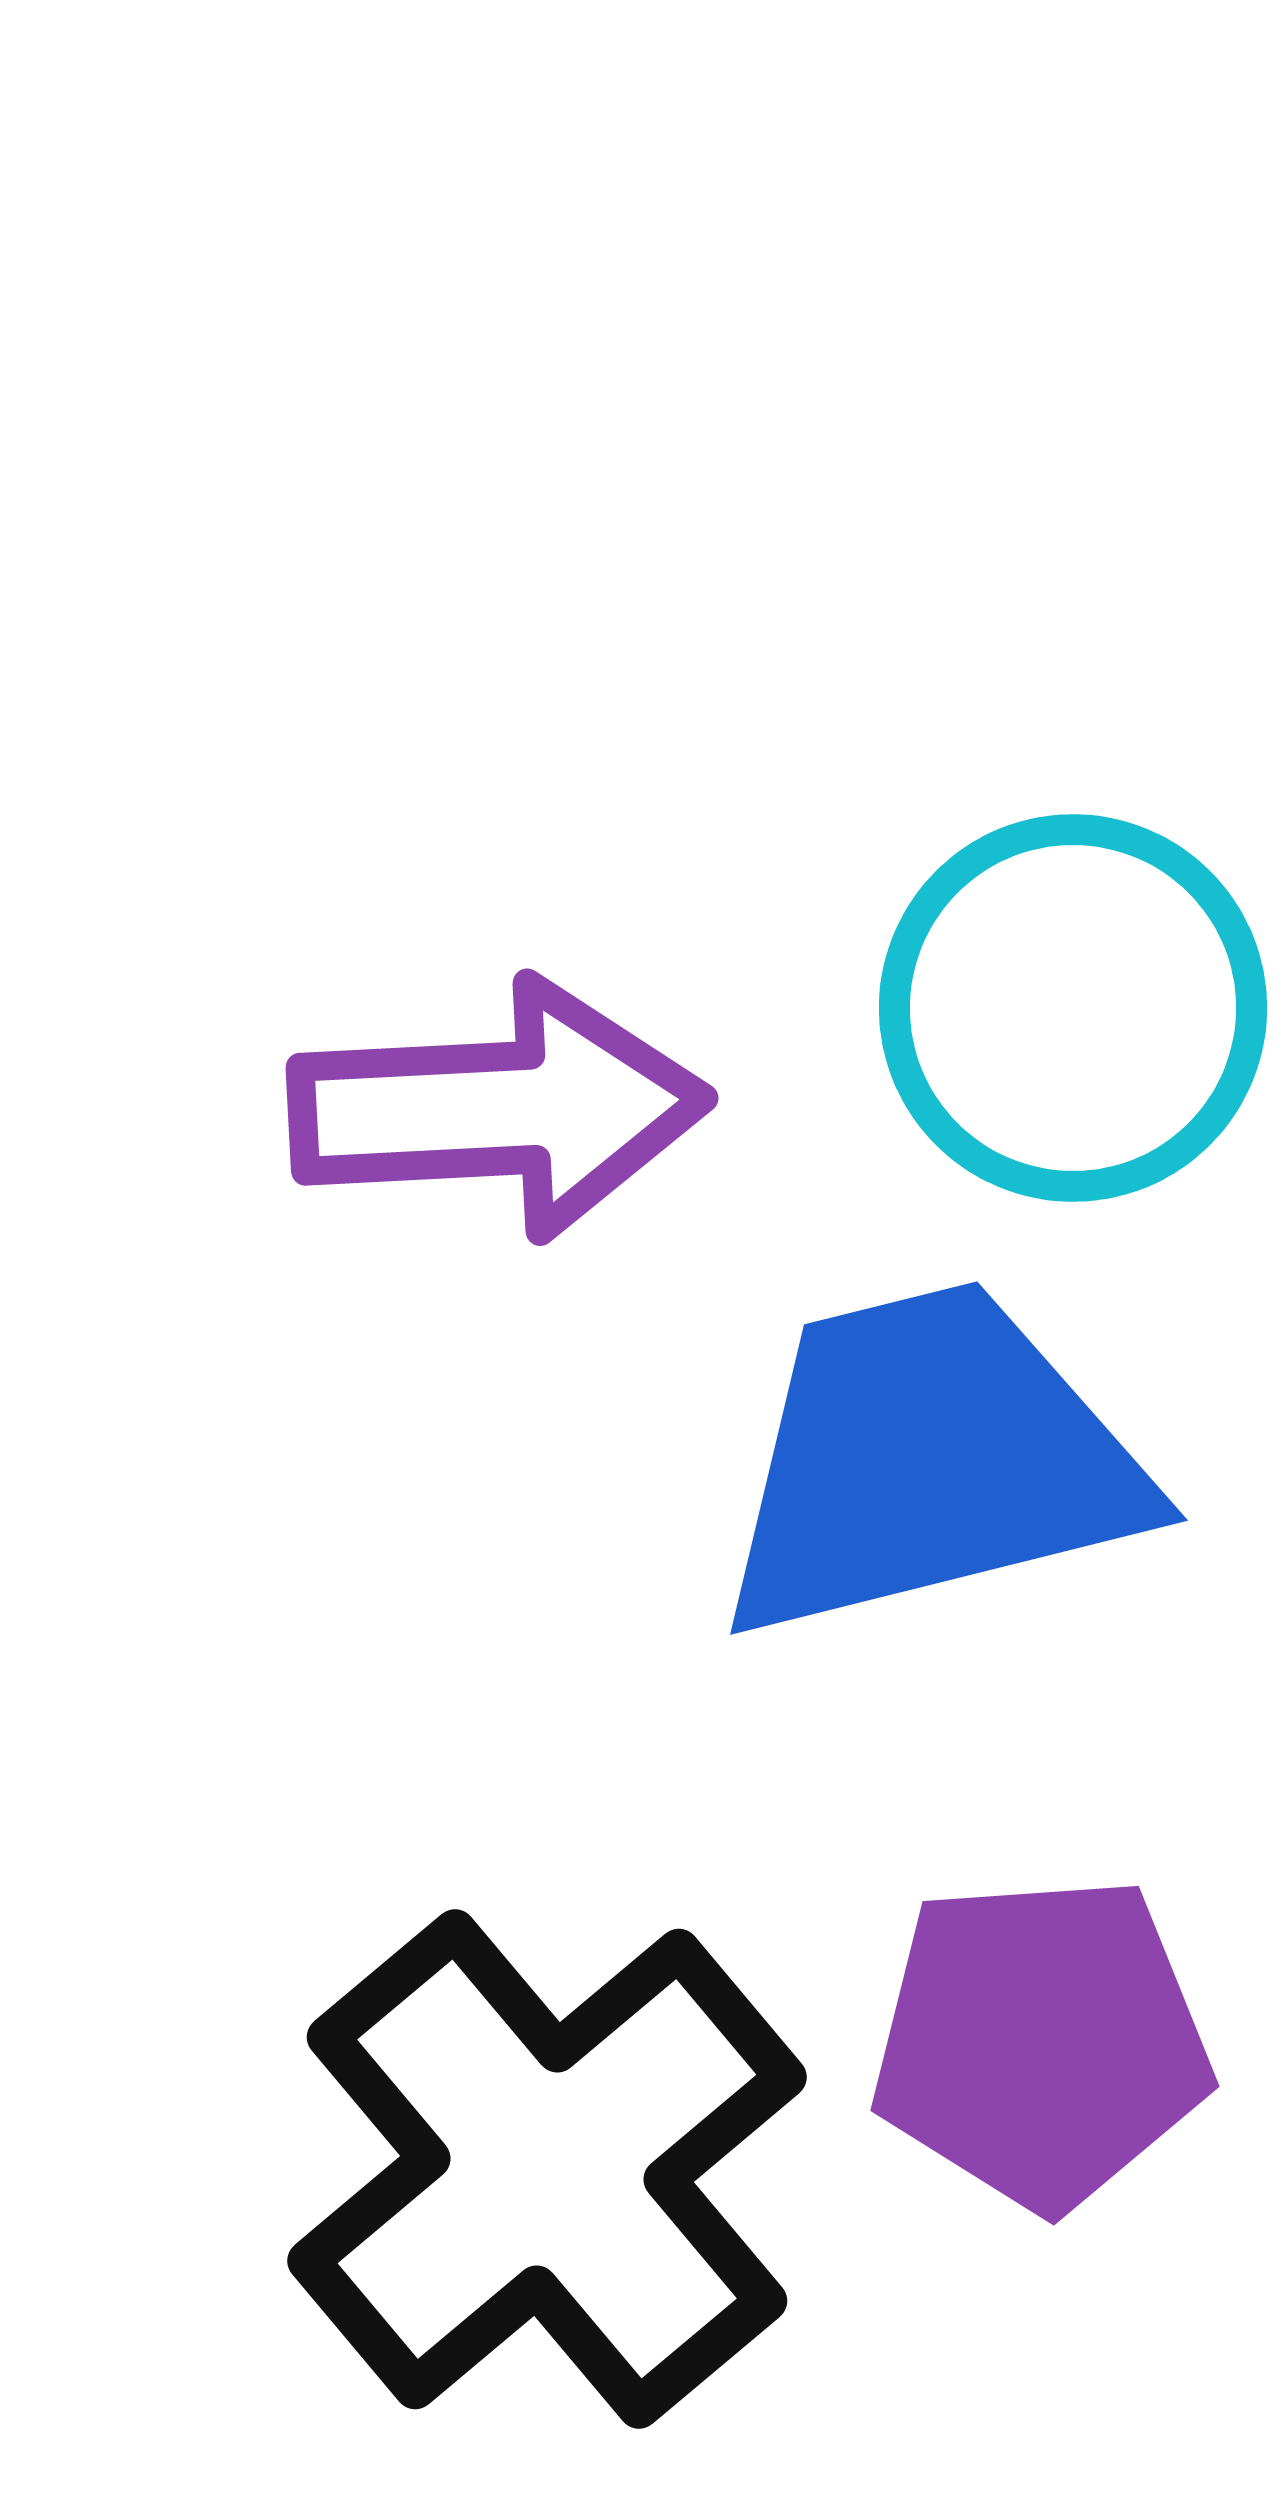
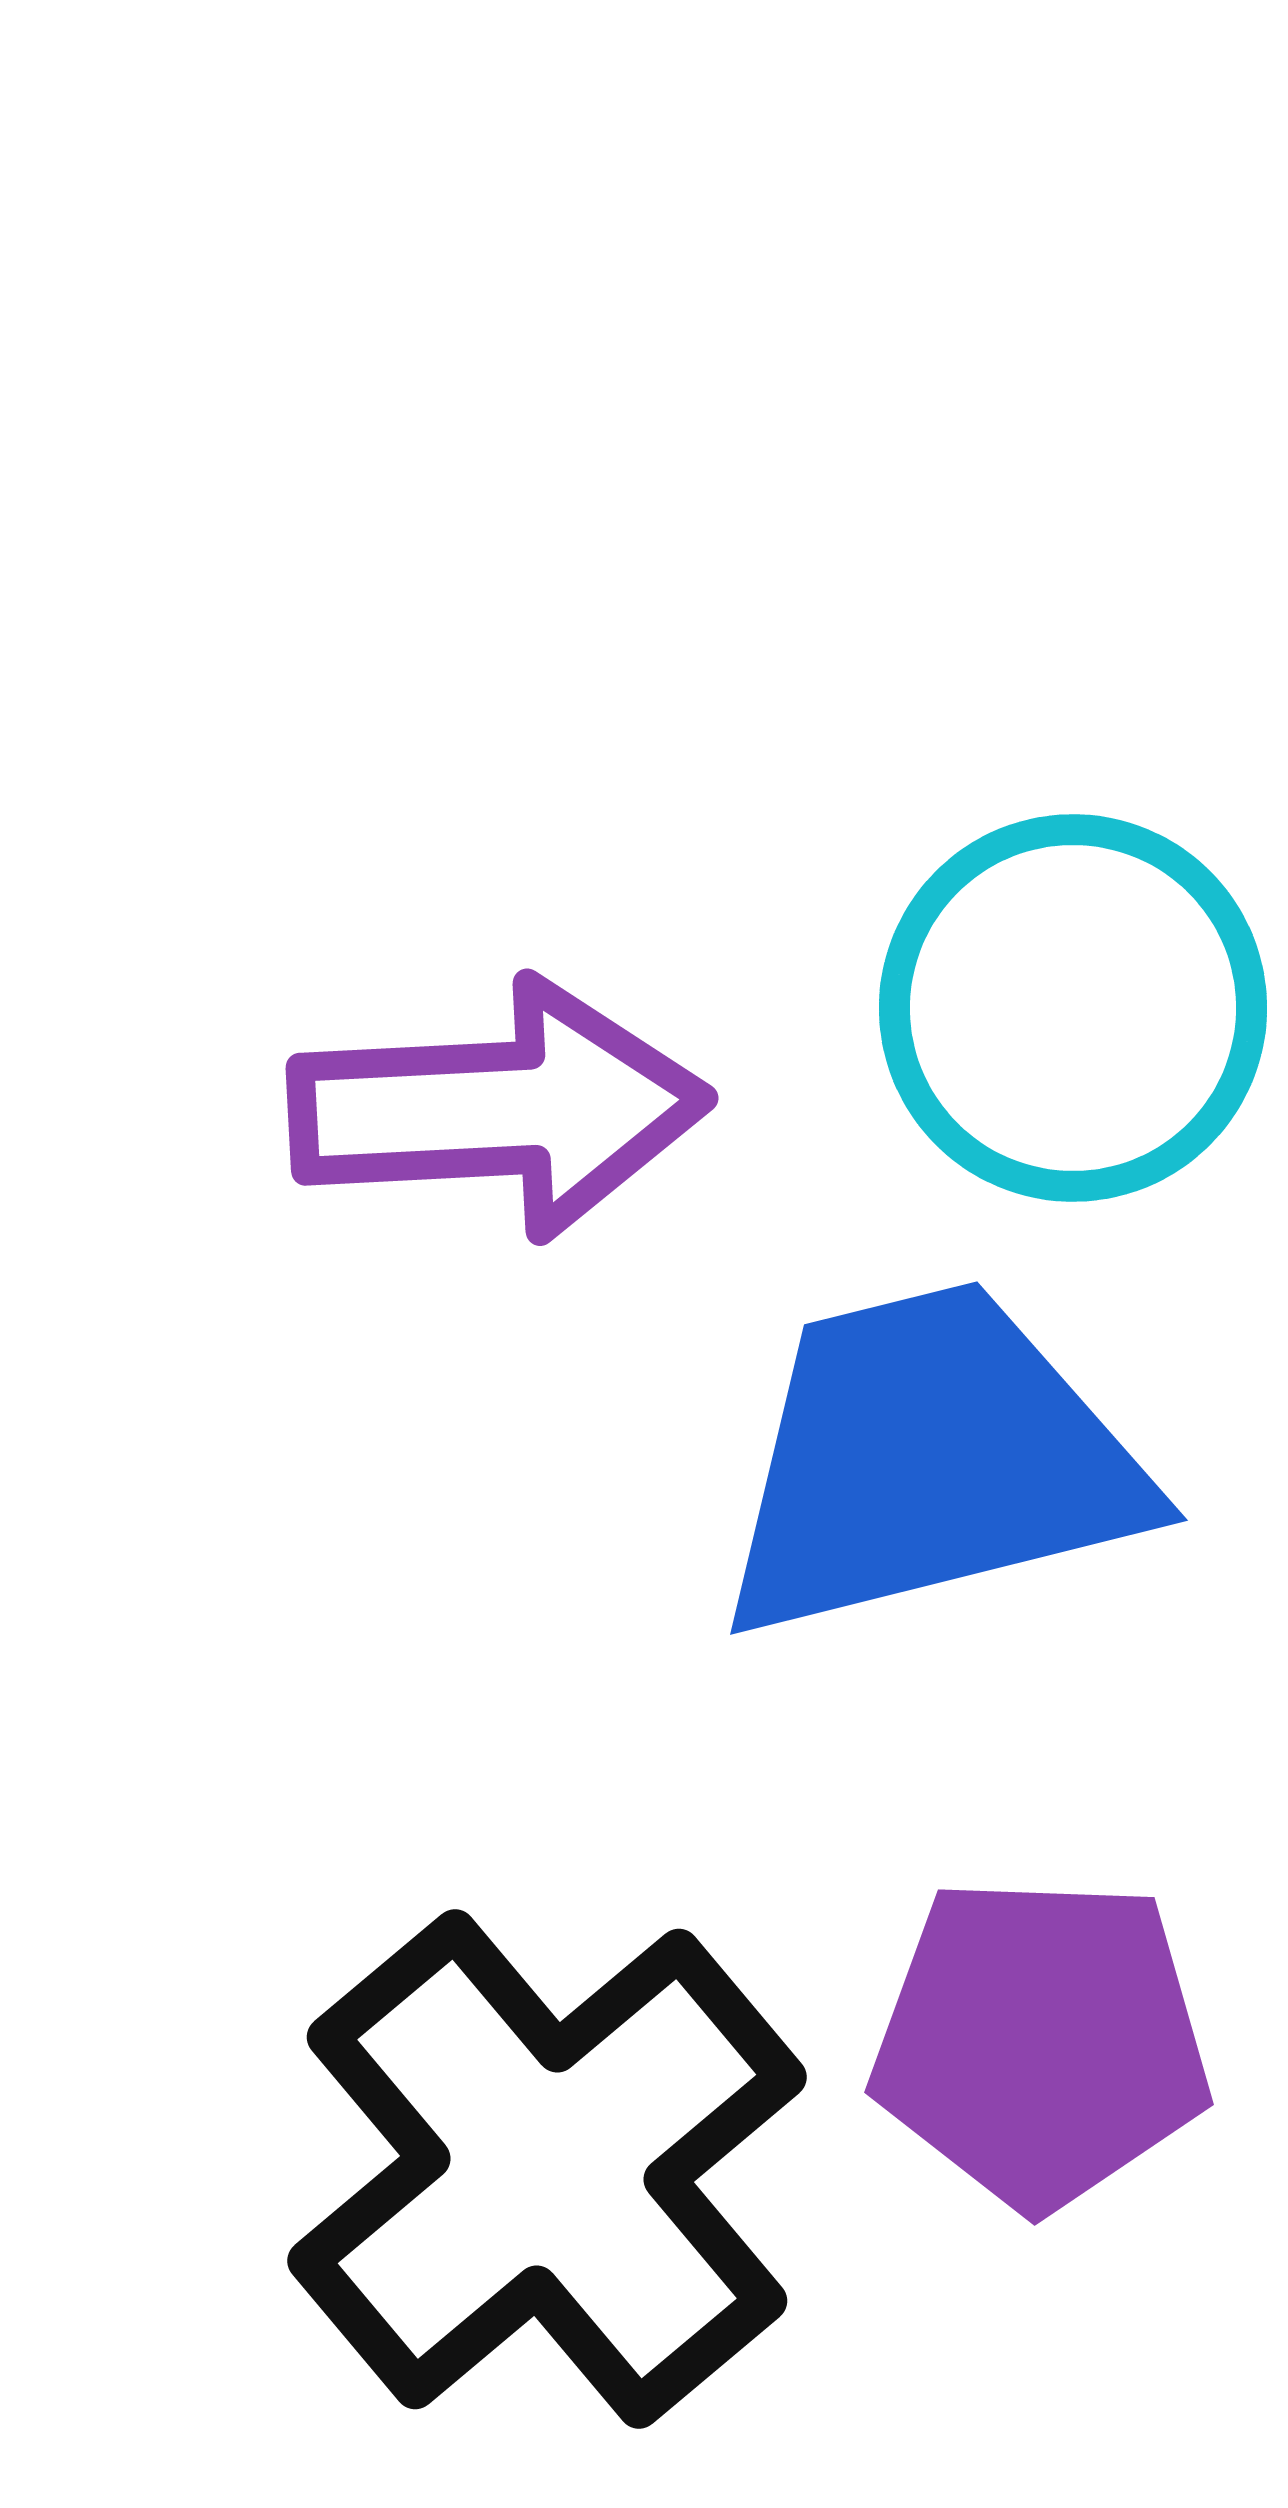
purple pentagon: rotated 6 degrees clockwise
